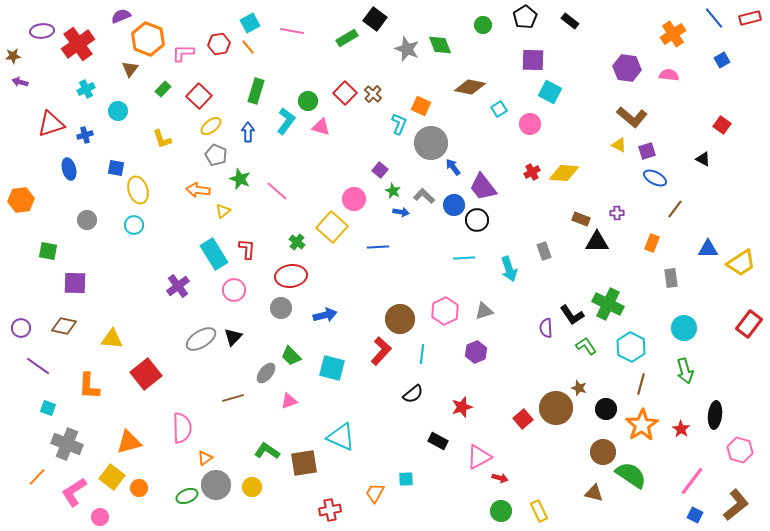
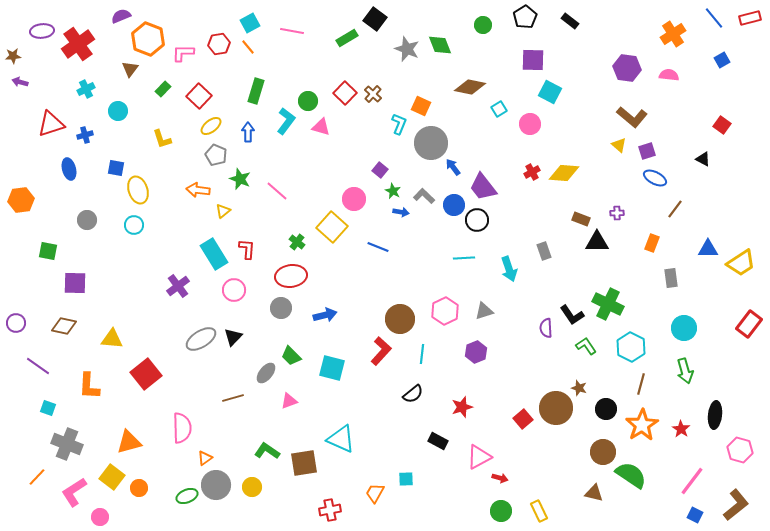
yellow triangle at (619, 145): rotated 14 degrees clockwise
blue line at (378, 247): rotated 25 degrees clockwise
purple circle at (21, 328): moved 5 px left, 5 px up
cyan triangle at (341, 437): moved 2 px down
